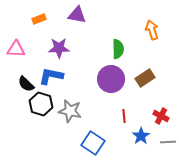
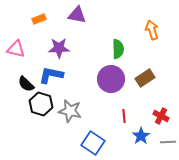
pink triangle: rotated 12 degrees clockwise
blue L-shape: moved 1 px up
